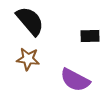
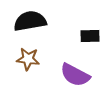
black semicircle: rotated 60 degrees counterclockwise
purple semicircle: moved 5 px up
